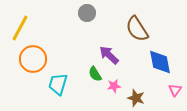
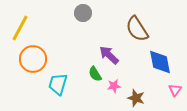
gray circle: moved 4 px left
